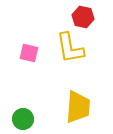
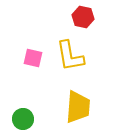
yellow L-shape: moved 8 px down
pink square: moved 4 px right, 5 px down
